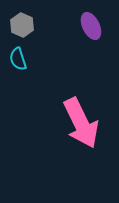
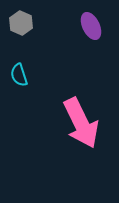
gray hexagon: moved 1 px left, 2 px up
cyan semicircle: moved 1 px right, 16 px down
